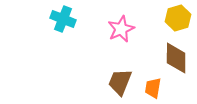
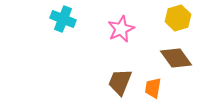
brown diamond: rotated 36 degrees counterclockwise
